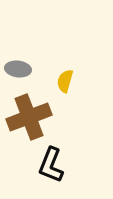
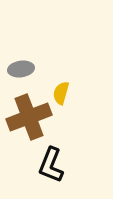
gray ellipse: moved 3 px right; rotated 15 degrees counterclockwise
yellow semicircle: moved 4 px left, 12 px down
